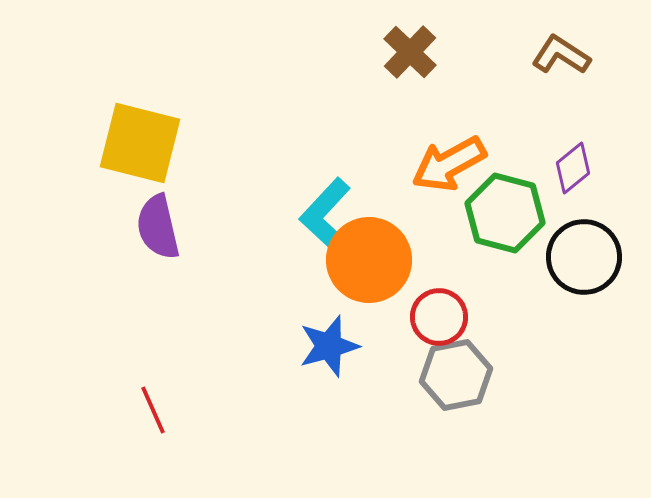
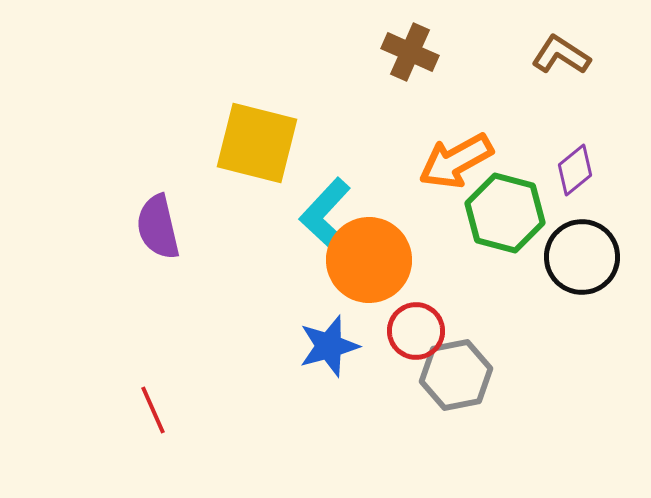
brown cross: rotated 20 degrees counterclockwise
yellow square: moved 117 px right
orange arrow: moved 7 px right, 3 px up
purple diamond: moved 2 px right, 2 px down
black circle: moved 2 px left
red circle: moved 23 px left, 14 px down
